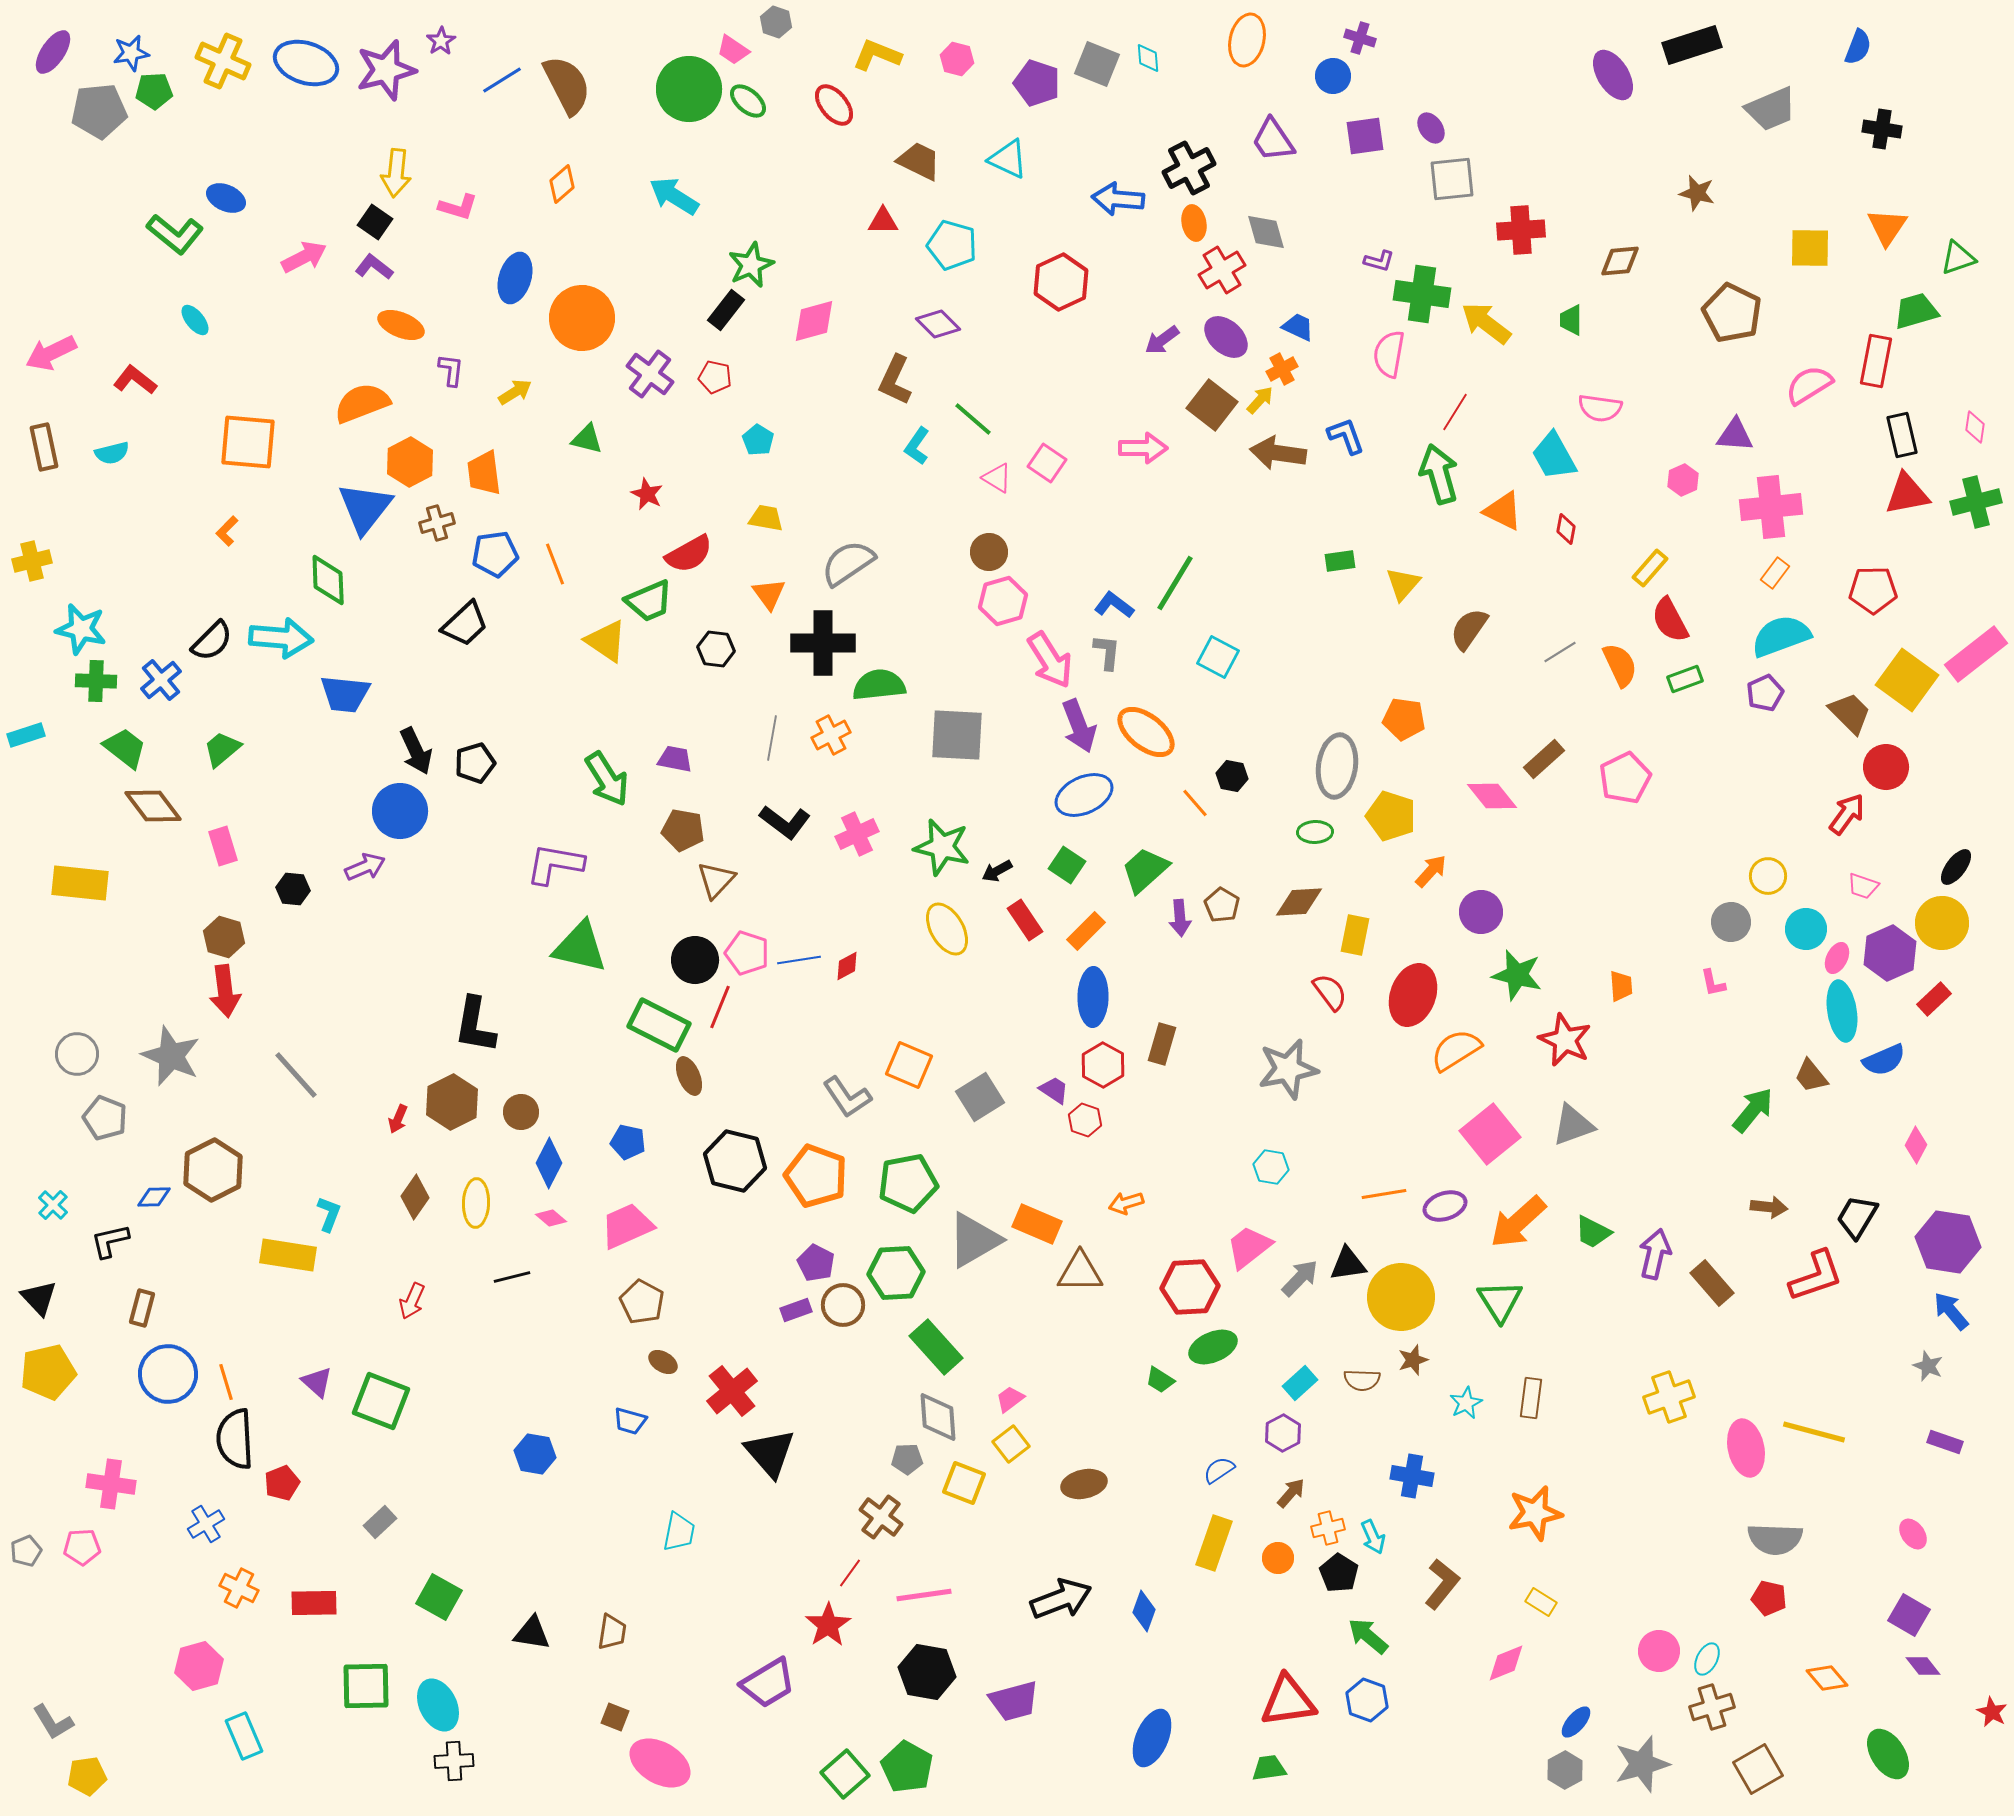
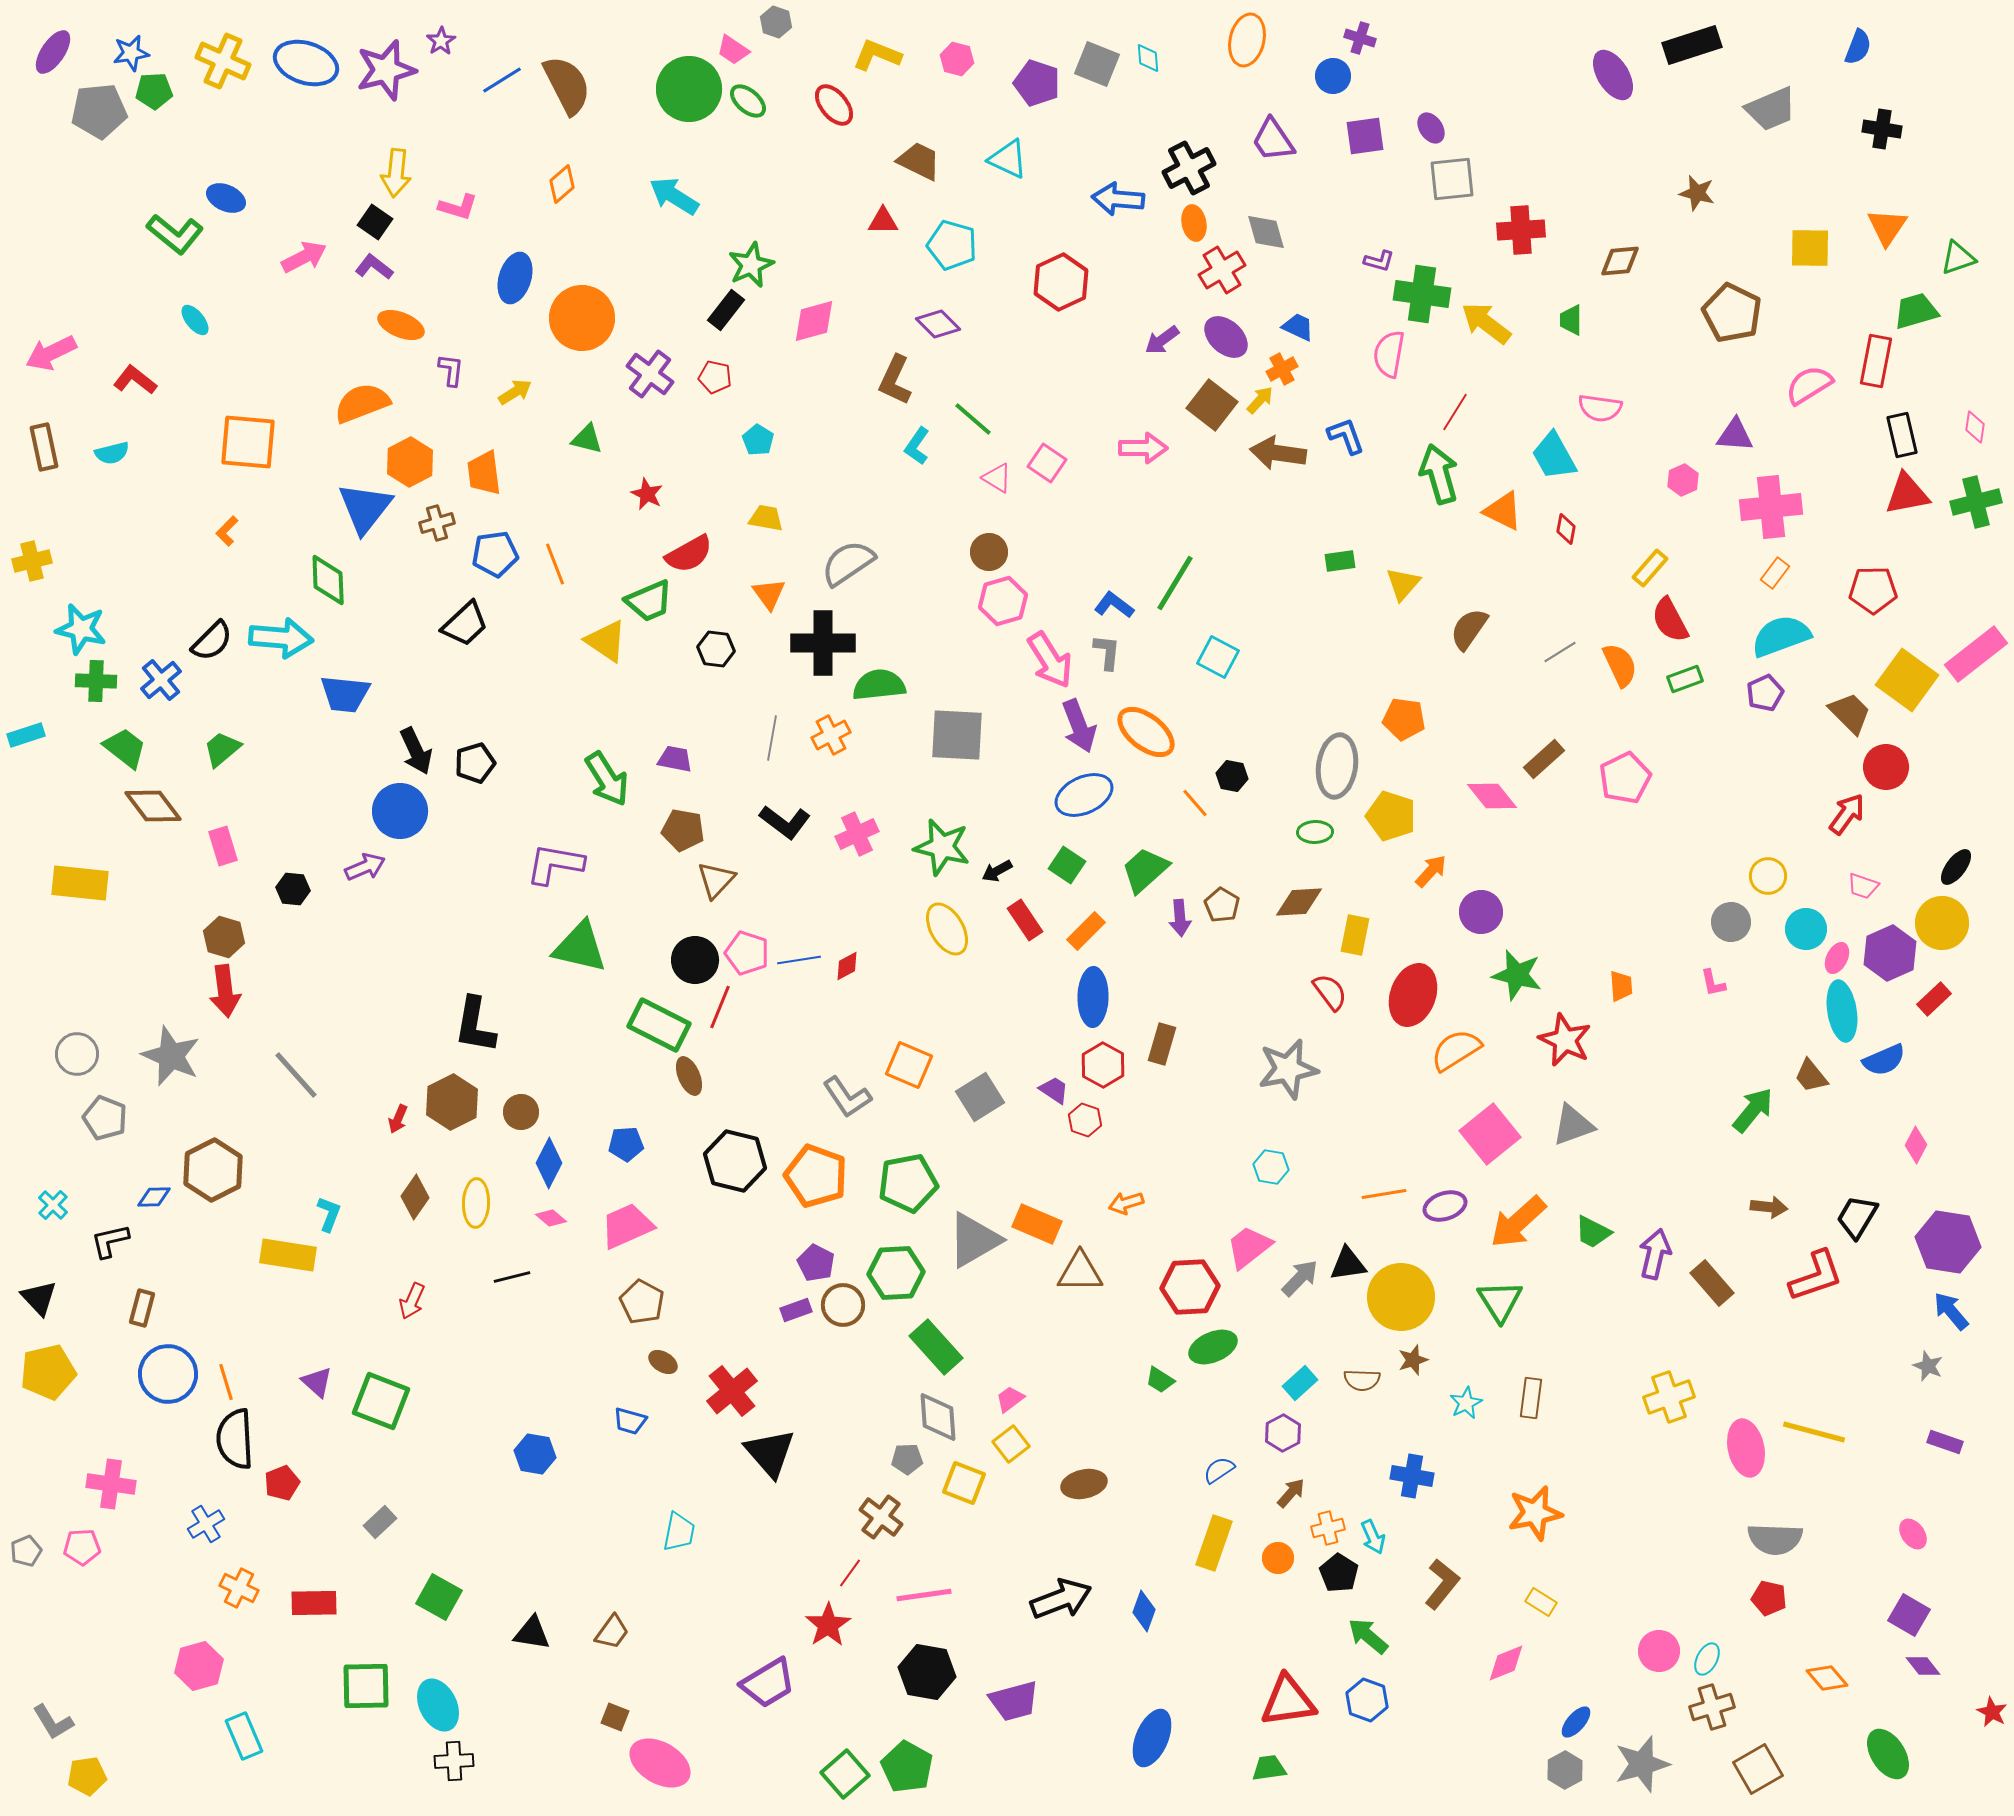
blue pentagon at (628, 1142): moved 2 px left, 2 px down; rotated 16 degrees counterclockwise
brown trapezoid at (612, 1632): rotated 27 degrees clockwise
